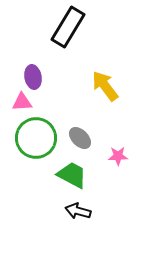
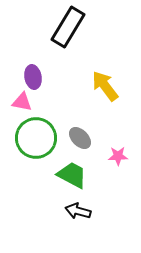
pink triangle: rotated 15 degrees clockwise
